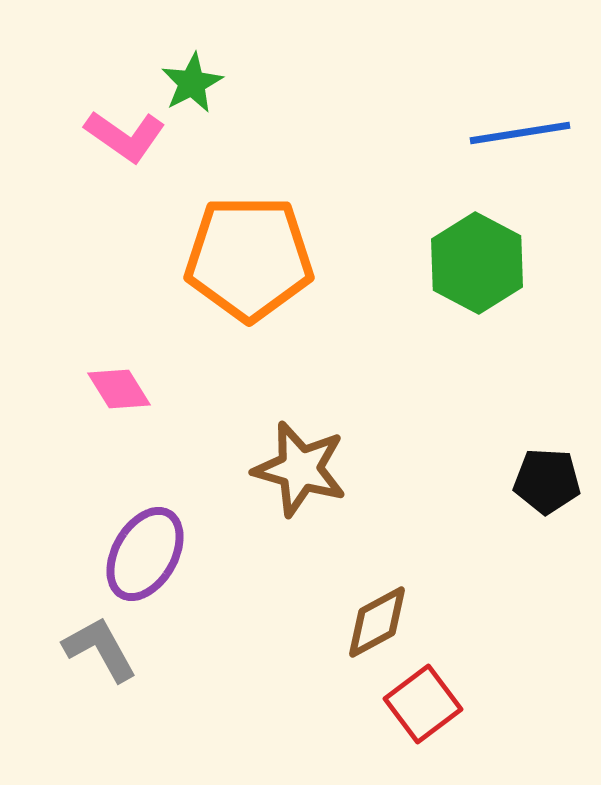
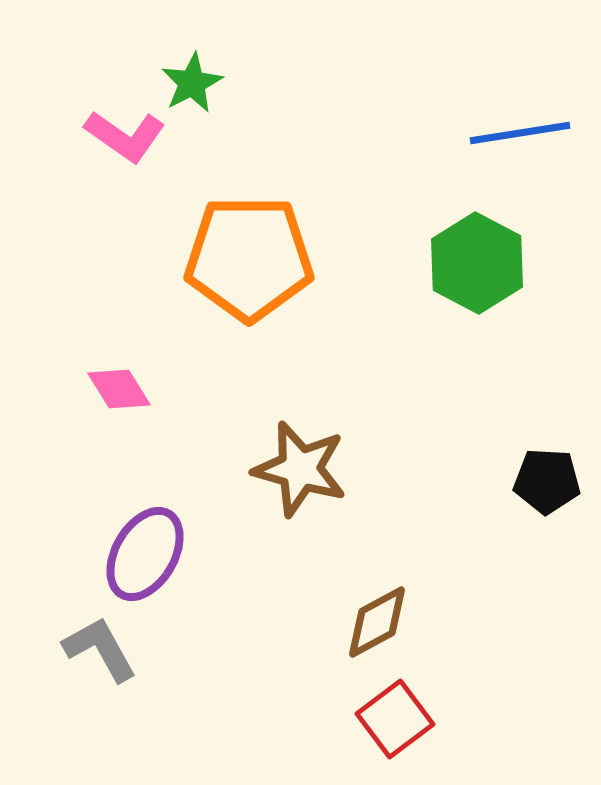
red square: moved 28 px left, 15 px down
